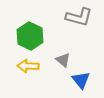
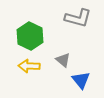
gray L-shape: moved 1 px left, 1 px down
yellow arrow: moved 1 px right
